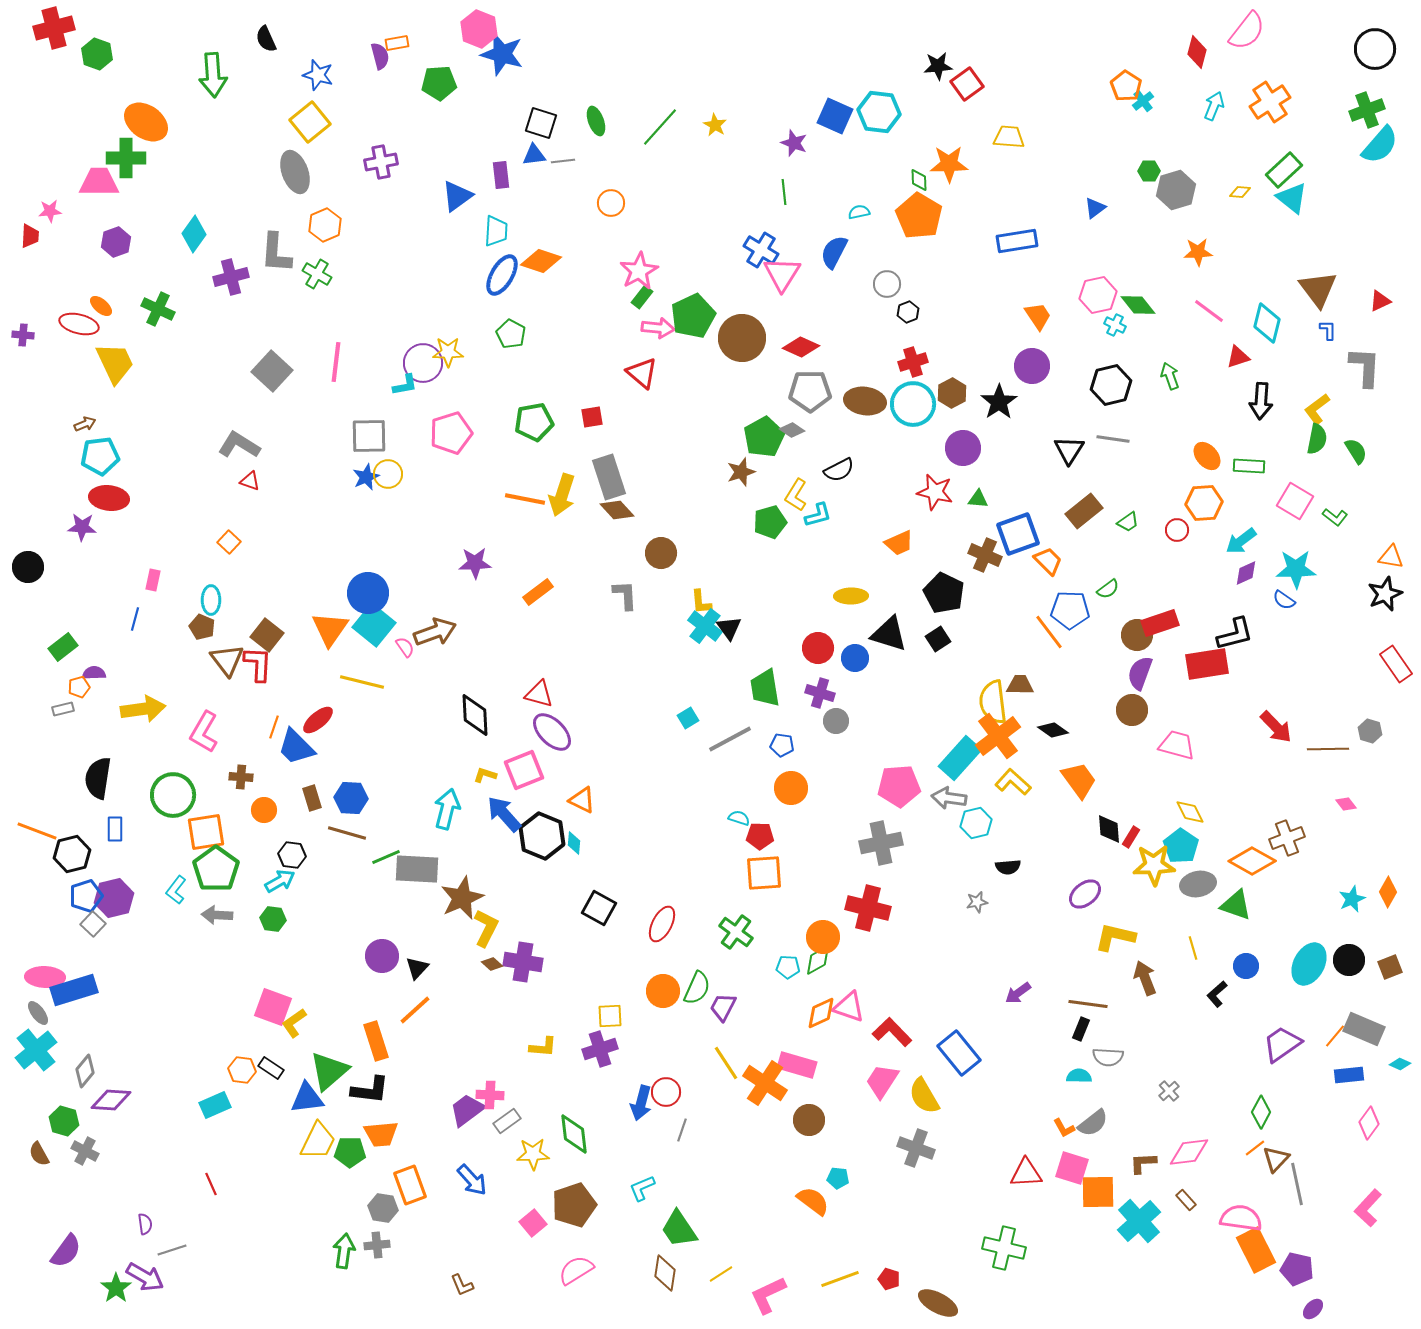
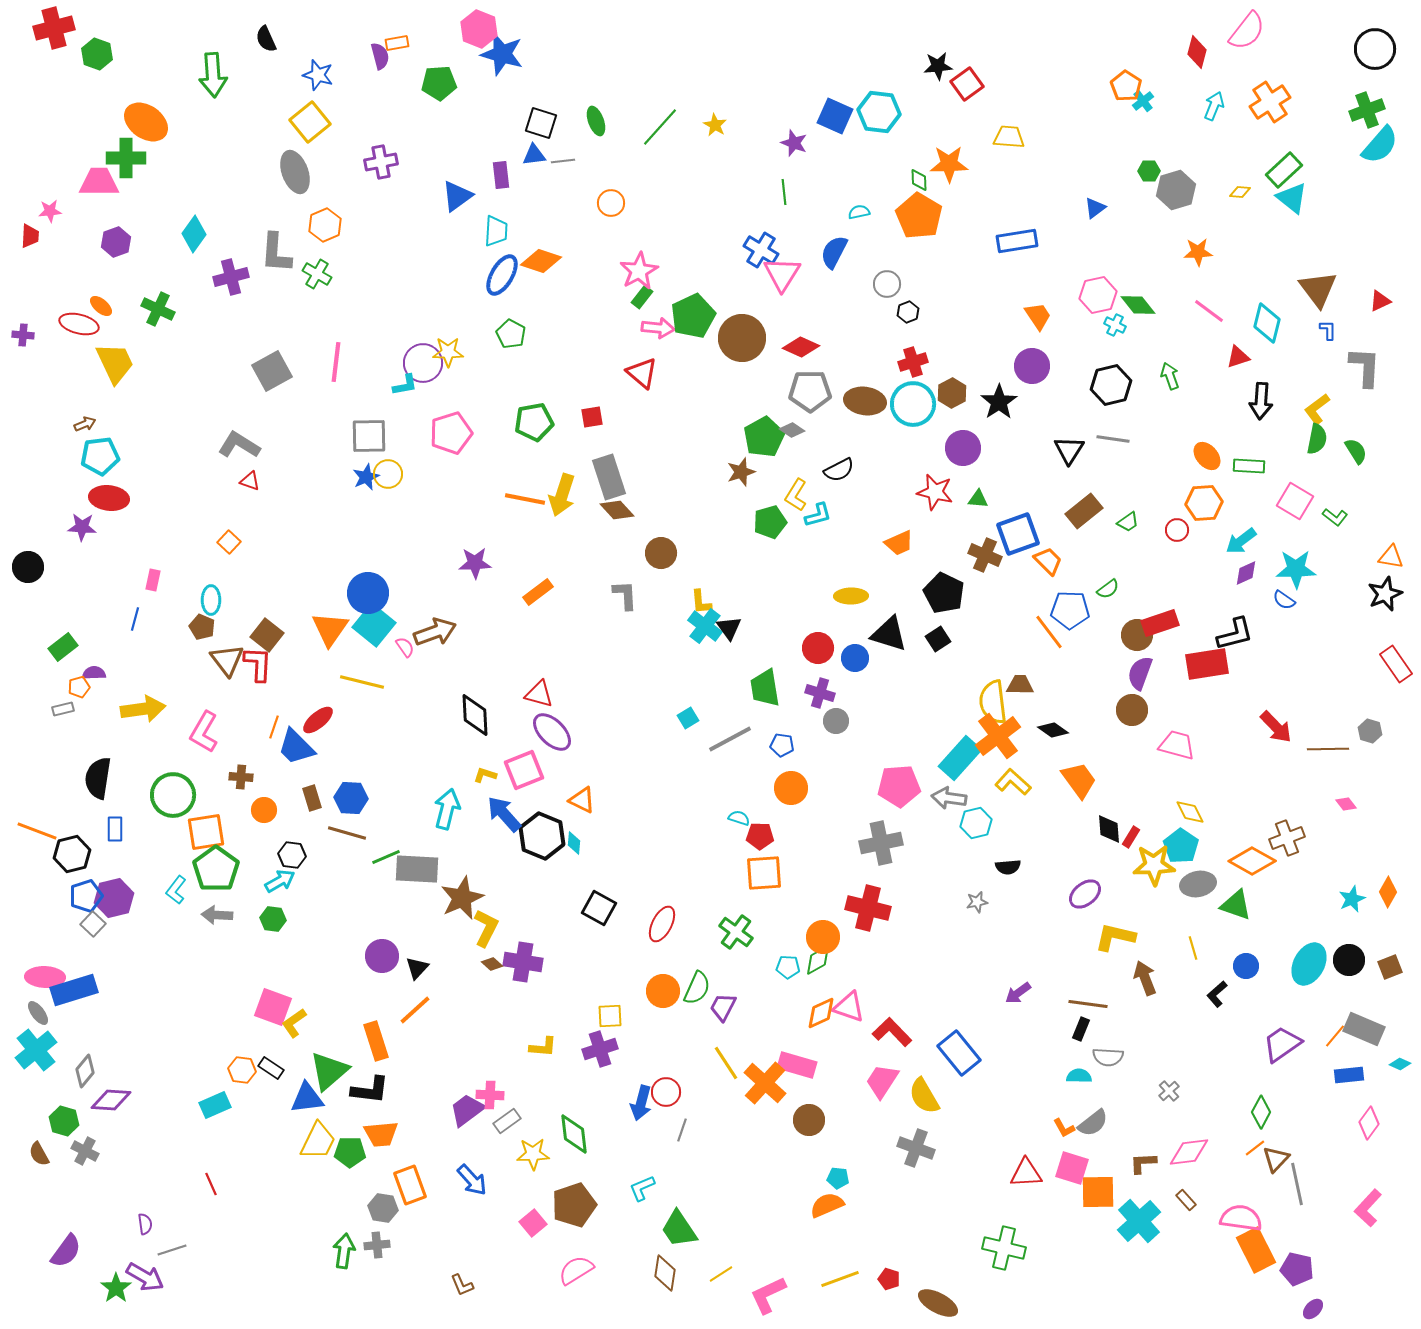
gray square at (272, 371): rotated 18 degrees clockwise
orange cross at (765, 1083): rotated 9 degrees clockwise
orange semicircle at (813, 1201): moved 14 px right, 4 px down; rotated 60 degrees counterclockwise
